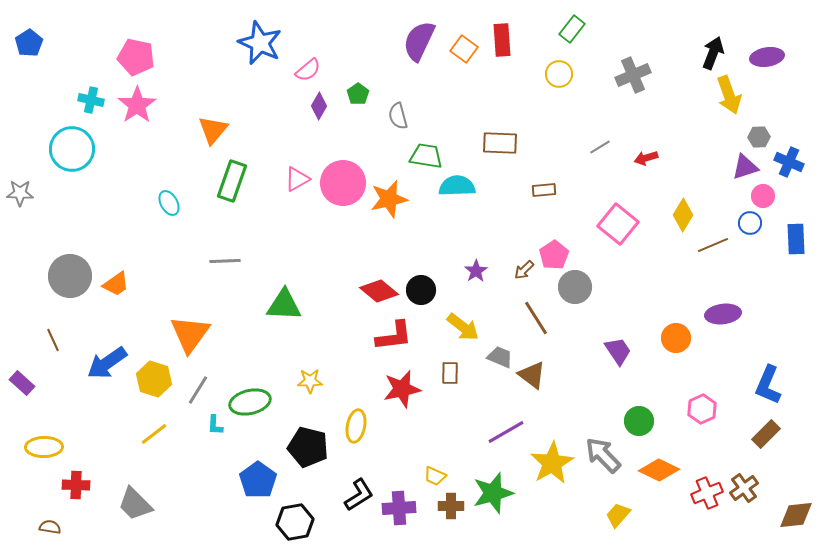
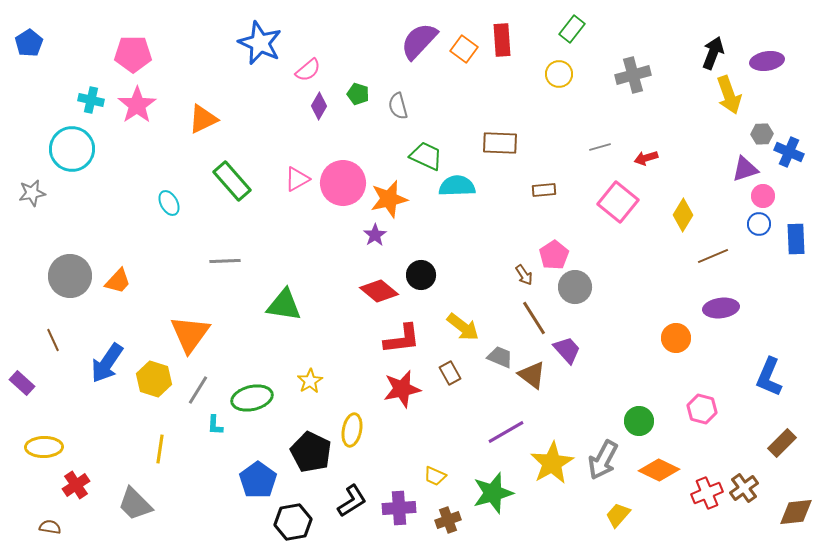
purple semicircle at (419, 41): rotated 18 degrees clockwise
pink pentagon at (136, 57): moved 3 px left, 3 px up; rotated 12 degrees counterclockwise
purple ellipse at (767, 57): moved 4 px down
gray cross at (633, 75): rotated 8 degrees clockwise
green pentagon at (358, 94): rotated 20 degrees counterclockwise
gray semicircle at (398, 116): moved 10 px up
orange triangle at (213, 130): moved 10 px left, 11 px up; rotated 24 degrees clockwise
gray hexagon at (759, 137): moved 3 px right, 3 px up
gray line at (600, 147): rotated 15 degrees clockwise
green trapezoid at (426, 156): rotated 16 degrees clockwise
blue cross at (789, 162): moved 10 px up
purple triangle at (745, 167): moved 2 px down
green rectangle at (232, 181): rotated 60 degrees counterclockwise
gray star at (20, 193): moved 12 px right; rotated 12 degrees counterclockwise
blue circle at (750, 223): moved 9 px right, 1 px down
pink square at (618, 224): moved 22 px up
brown line at (713, 245): moved 11 px down
brown arrow at (524, 270): moved 5 px down; rotated 80 degrees counterclockwise
purple star at (476, 271): moved 101 px left, 36 px up
orange trapezoid at (116, 284): moved 2 px right, 3 px up; rotated 12 degrees counterclockwise
black circle at (421, 290): moved 15 px up
green triangle at (284, 305): rotated 6 degrees clockwise
purple ellipse at (723, 314): moved 2 px left, 6 px up
brown line at (536, 318): moved 2 px left
red L-shape at (394, 336): moved 8 px right, 3 px down
purple trapezoid at (618, 351): moved 51 px left, 1 px up; rotated 8 degrees counterclockwise
blue arrow at (107, 363): rotated 21 degrees counterclockwise
brown rectangle at (450, 373): rotated 30 degrees counterclockwise
yellow star at (310, 381): rotated 30 degrees counterclockwise
blue L-shape at (768, 385): moved 1 px right, 8 px up
green ellipse at (250, 402): moved 2 px right, 4 px up
pink hexagon at (702, 409): rotated 20 degrees counterclockwise
yellow ellipse at (356, 426): moved 4 px left, 4 px down
yellow line at (154, 434): moved 6 px right, 15 px down; rotated 44 degrees counterclockwise
brown rectangle at (766, 434): moved 16 px right, 9 px down
black pentagon at (308, 447): moved 3 px right, 5 px down; rotated 12 degrees clockwise
gray arrow at (603, 455): moved 5 px down; rotated 108 degrees counterclockwise
red cross at (76, 485): rotated 36 degrees counterclockwise
black L-shape at (359, 495): moved 7 px left, 6 px down
brown cross at (451, 506): moved 3 px left, 14 px down; rotated 20 degrees counterclockwise
brown diamond at (796, 515): moved 3 px up
black hexagon at (295, 522): moved 2 px left
